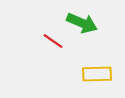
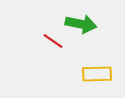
green arrow: moved 1 px left, 1 px down; rotated 12 degrees counterclockwise
